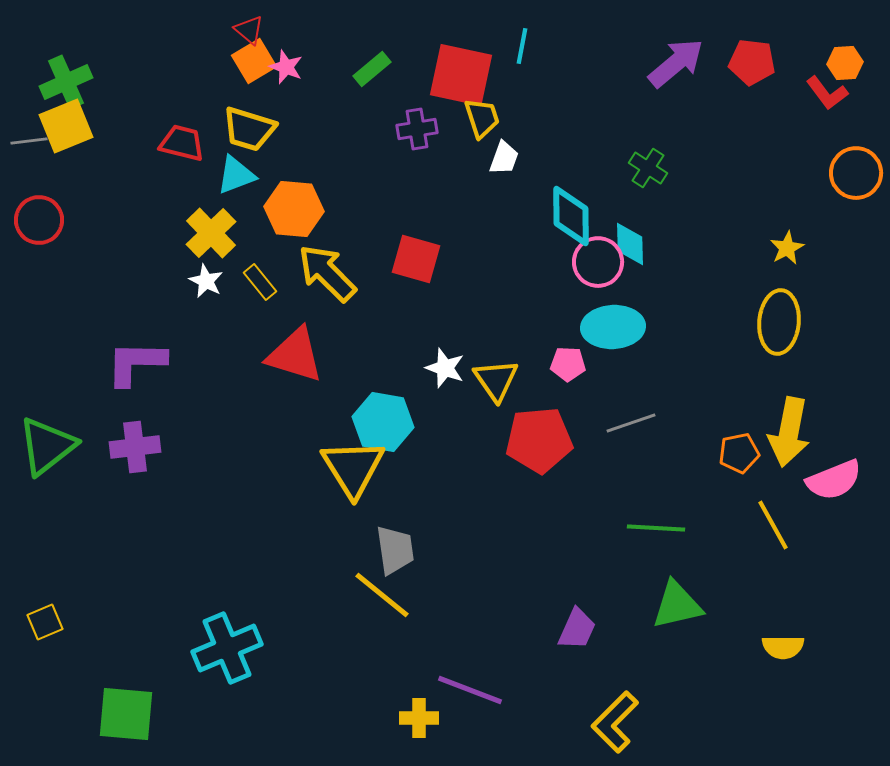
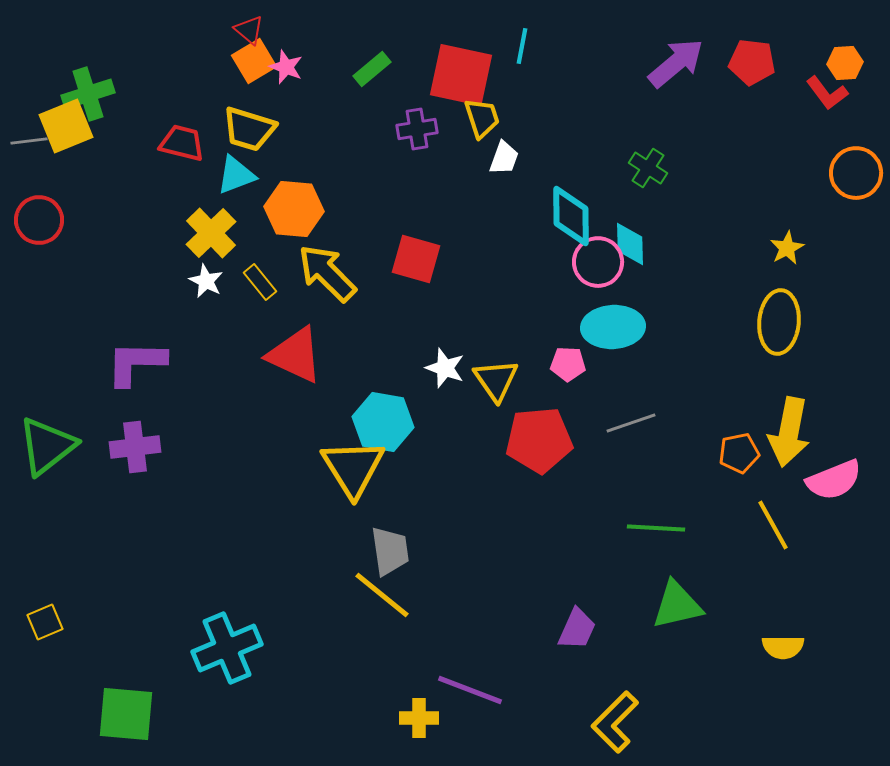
green cross at (66, 82): moved 22 px right, 12 px down; rotated 6 degrees clockwise
red triangle at (295, 355): rotated 8 degrees clockwise
gray trapezoid at (395, 550): moved 5 px left, 1 px down
